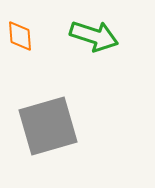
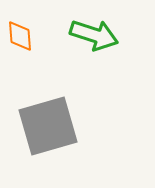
green arrow: moved 1 px up
